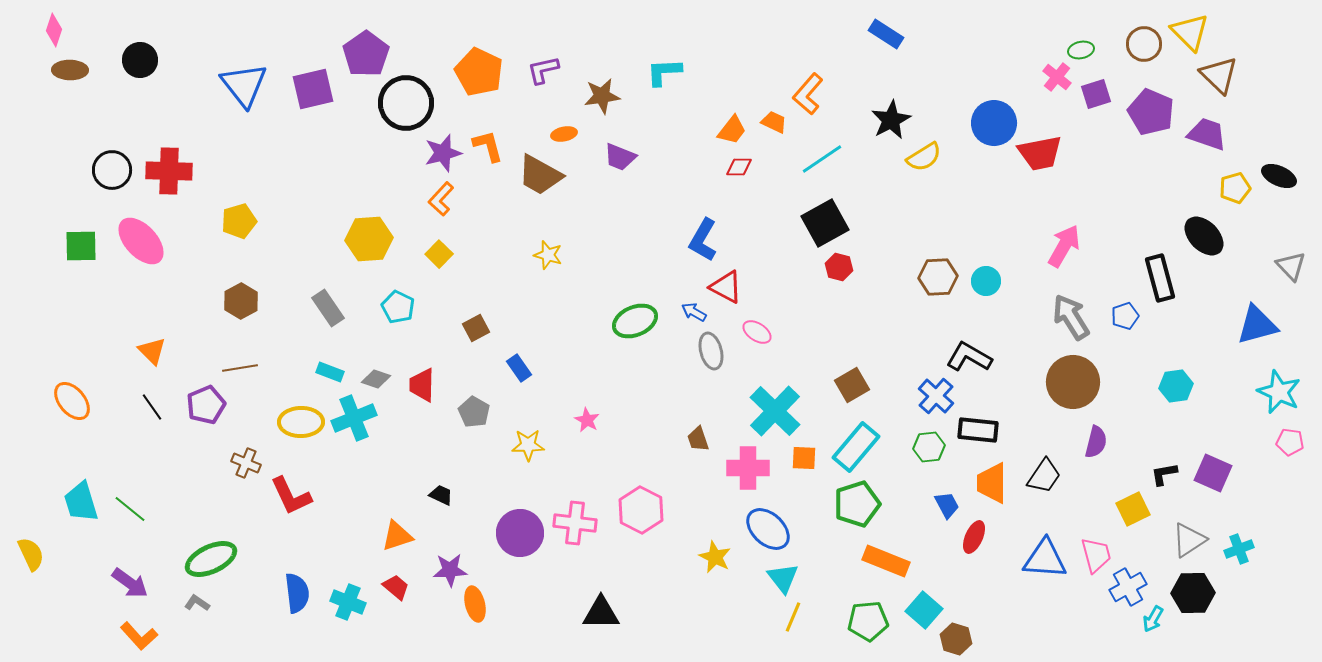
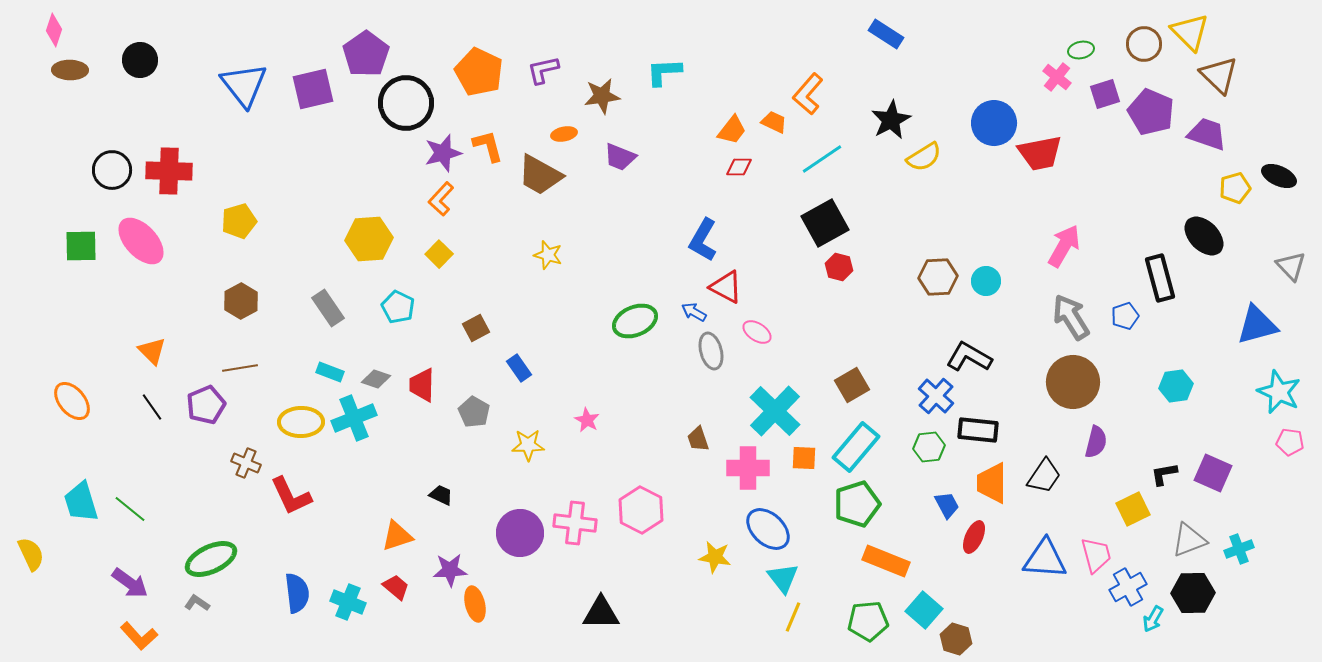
purple square at (1096, 94): moved 9 px right
gray triangle at (1189, 540): rotated 12 degrees clockwise
yellow star at (715, 557): rotated 16 degrees counterclockwise
